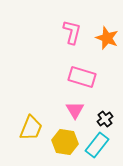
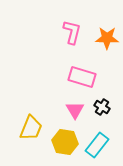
orange star: rotated 20 degrees counterclockwise
black cross: moved 3 px left, 12 px up; rotated 21 degrees counterclockwise
